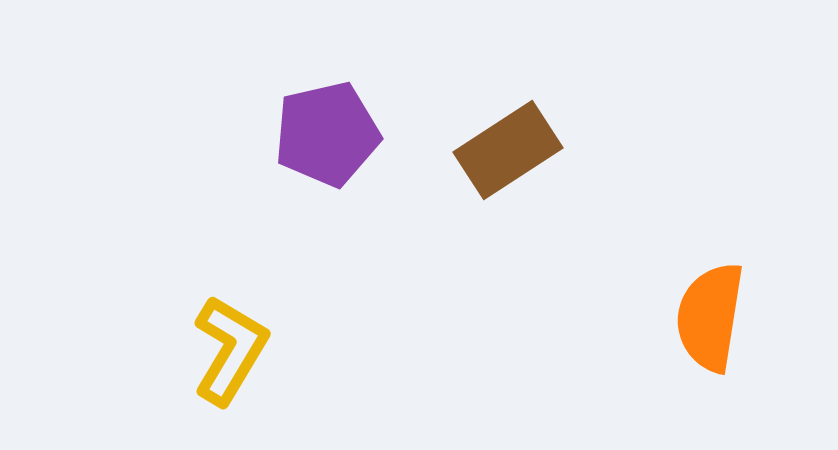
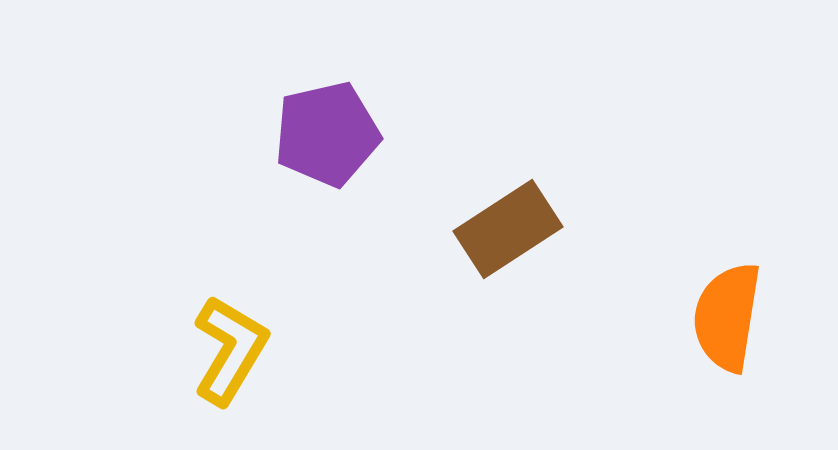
brown rectangle: moved 79 px down
orange semicircle: moved 17 px right
